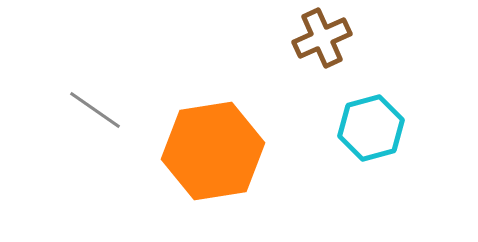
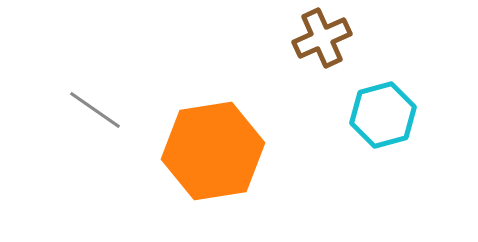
cyan hexagon: moved 12 px right, 13 px up
